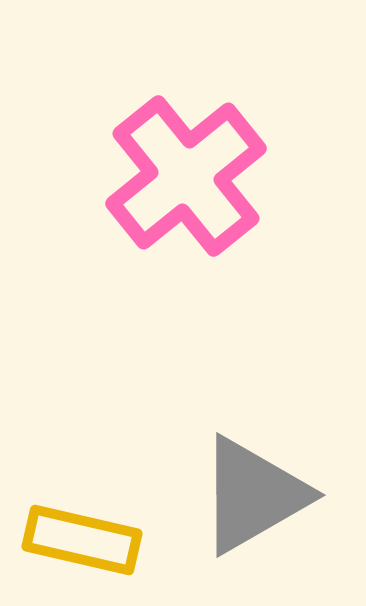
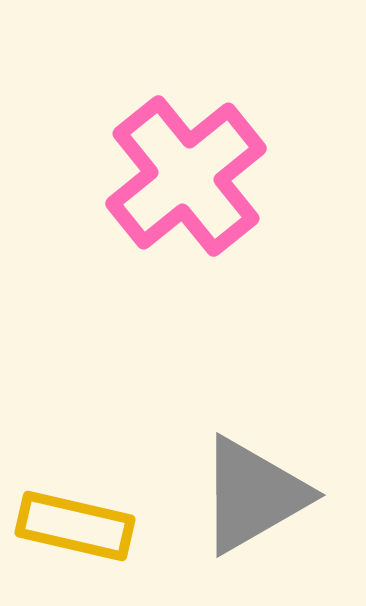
yellow rectangle: moved 7 px left, 14 px up
